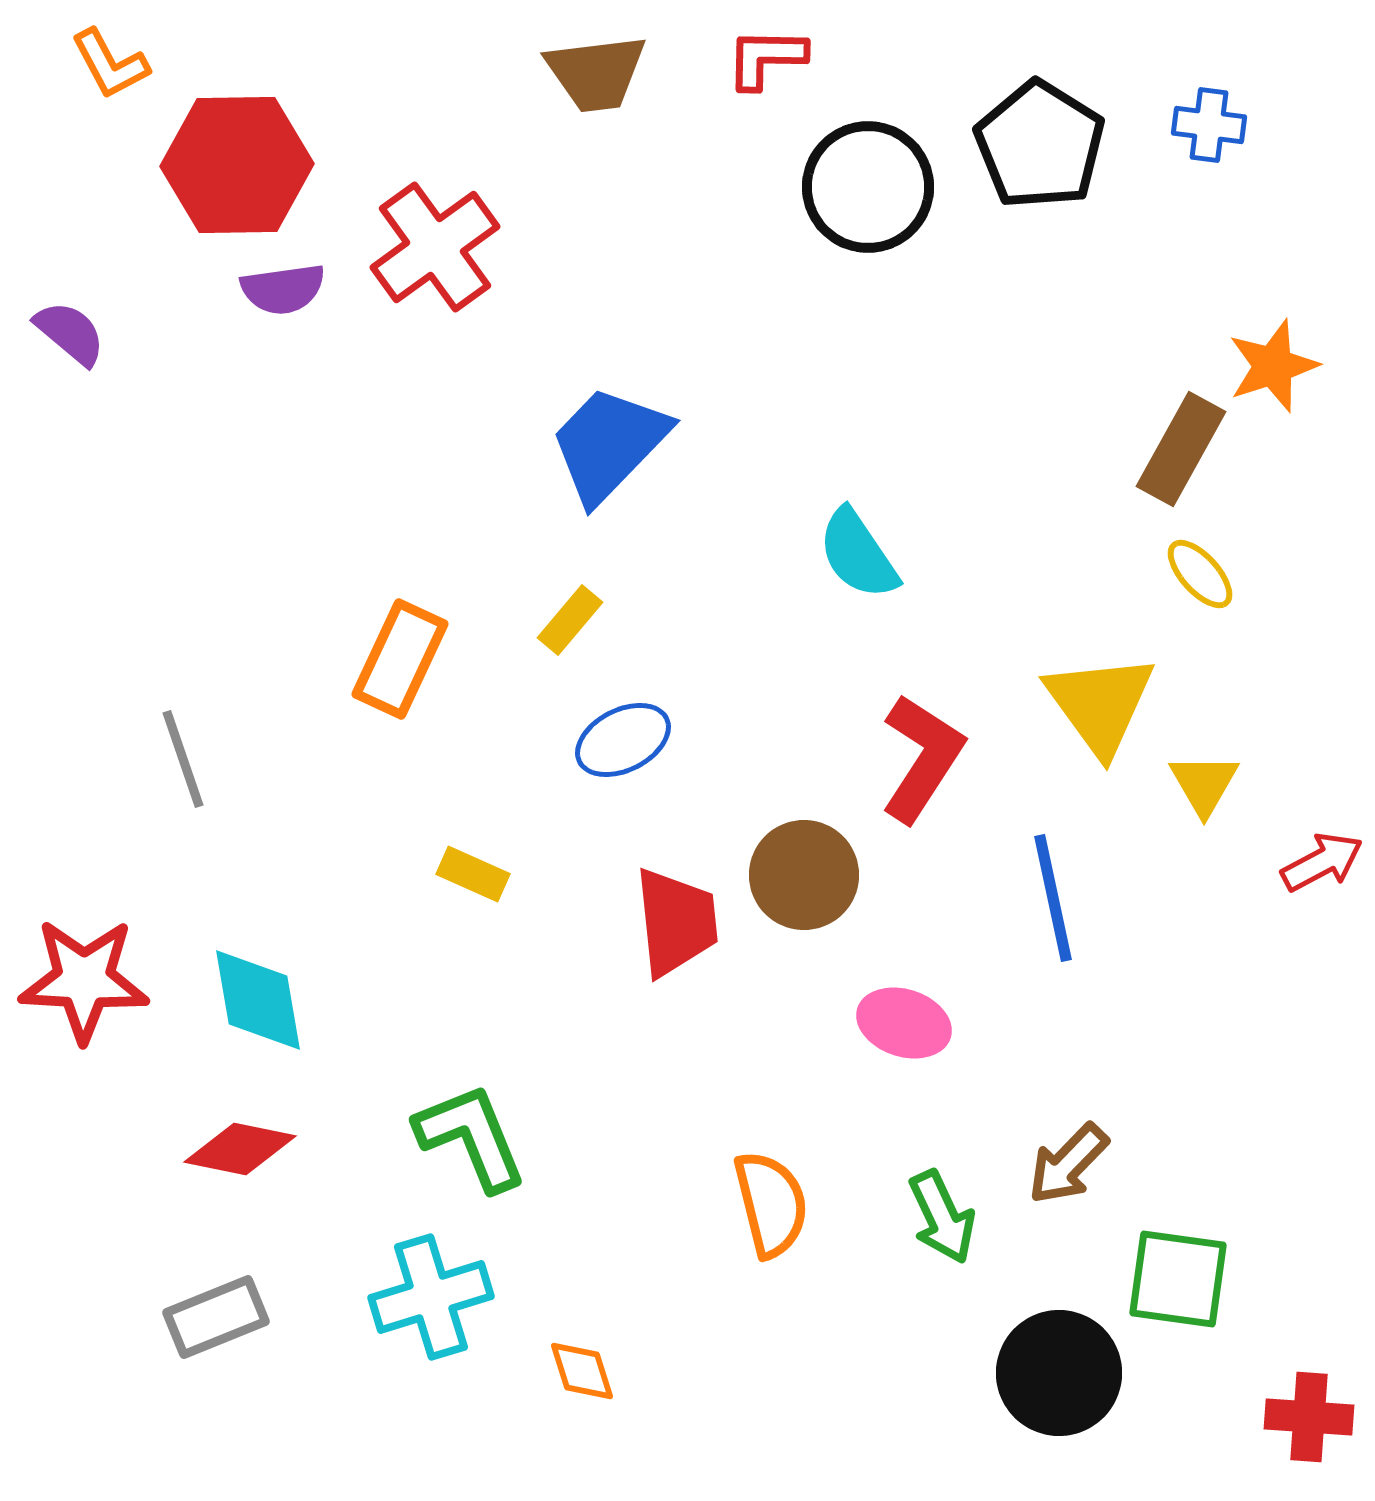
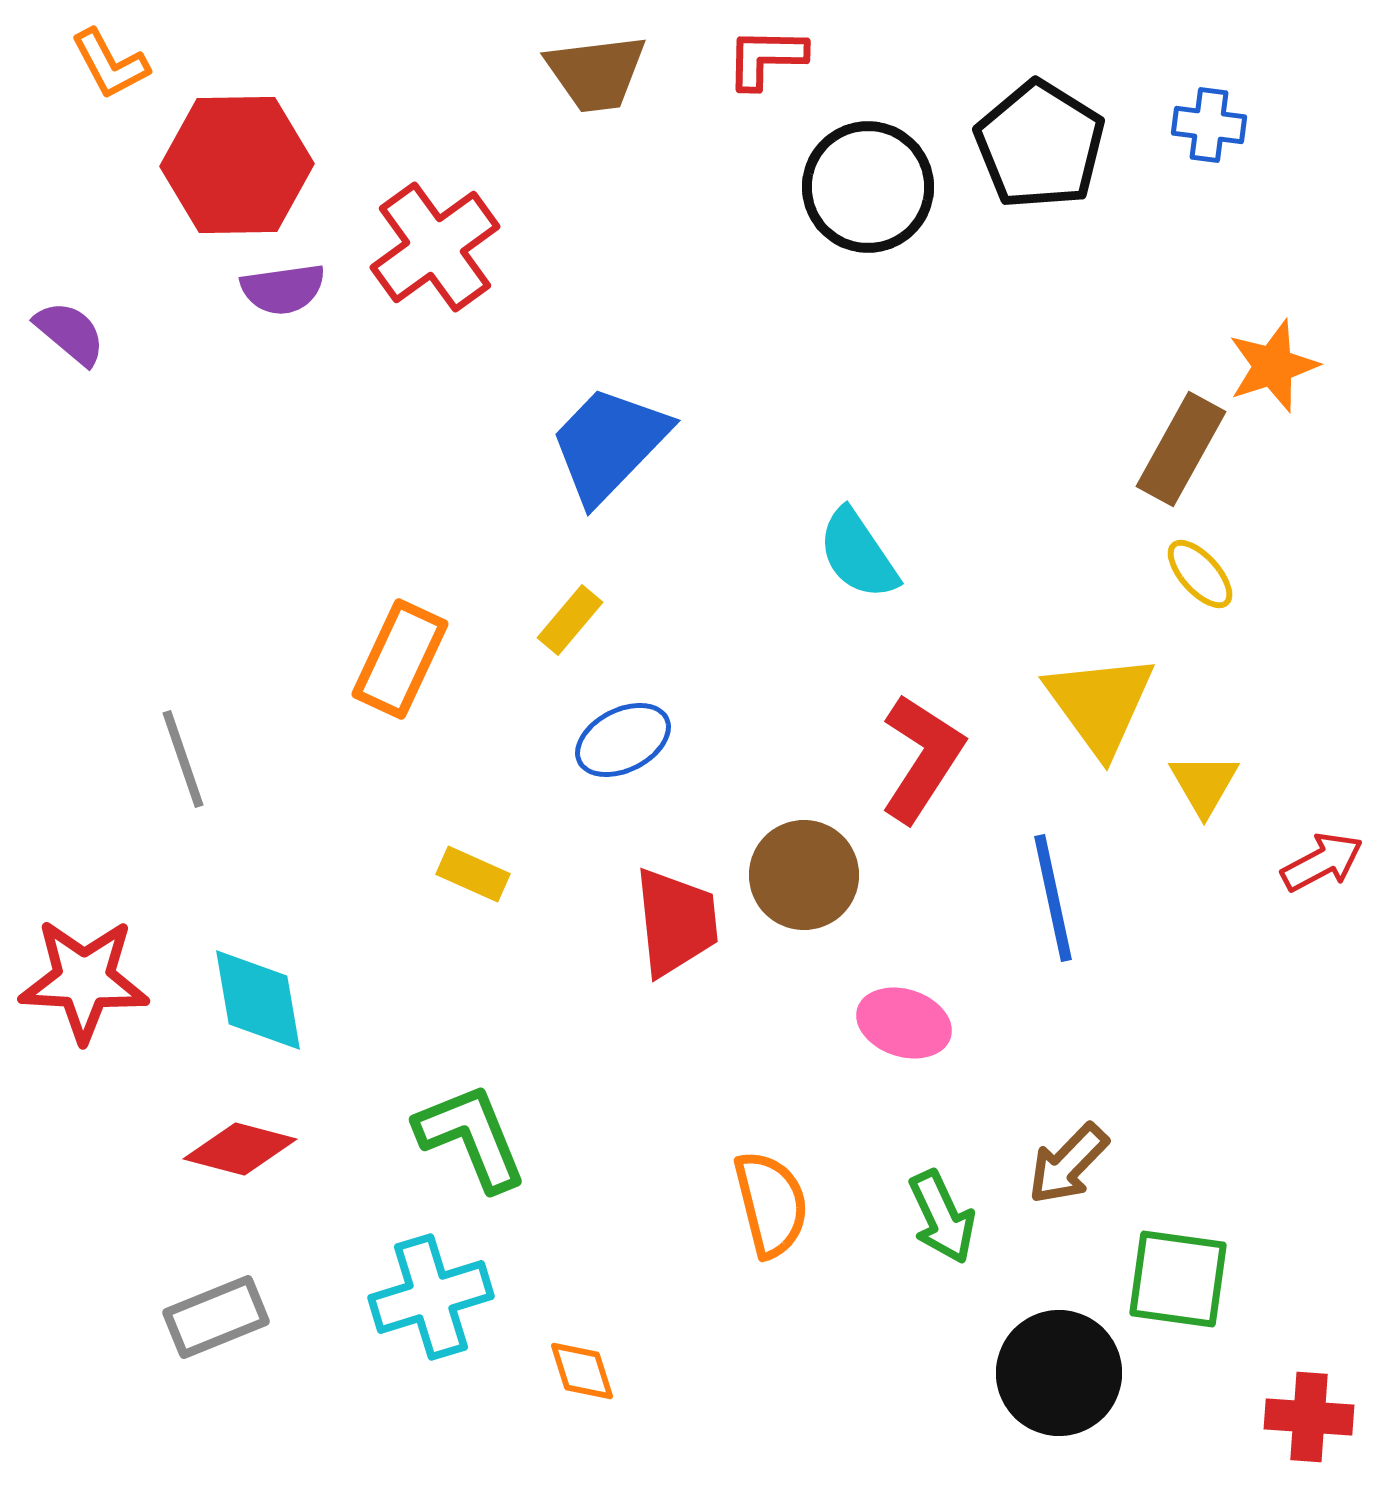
red diamond at (240, 1149): rotated 3 degrees clockwise
